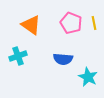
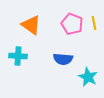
pink pentagon: moved 1 px right, 1 px down
cyan cross: rotated 24 degrees clockwise
